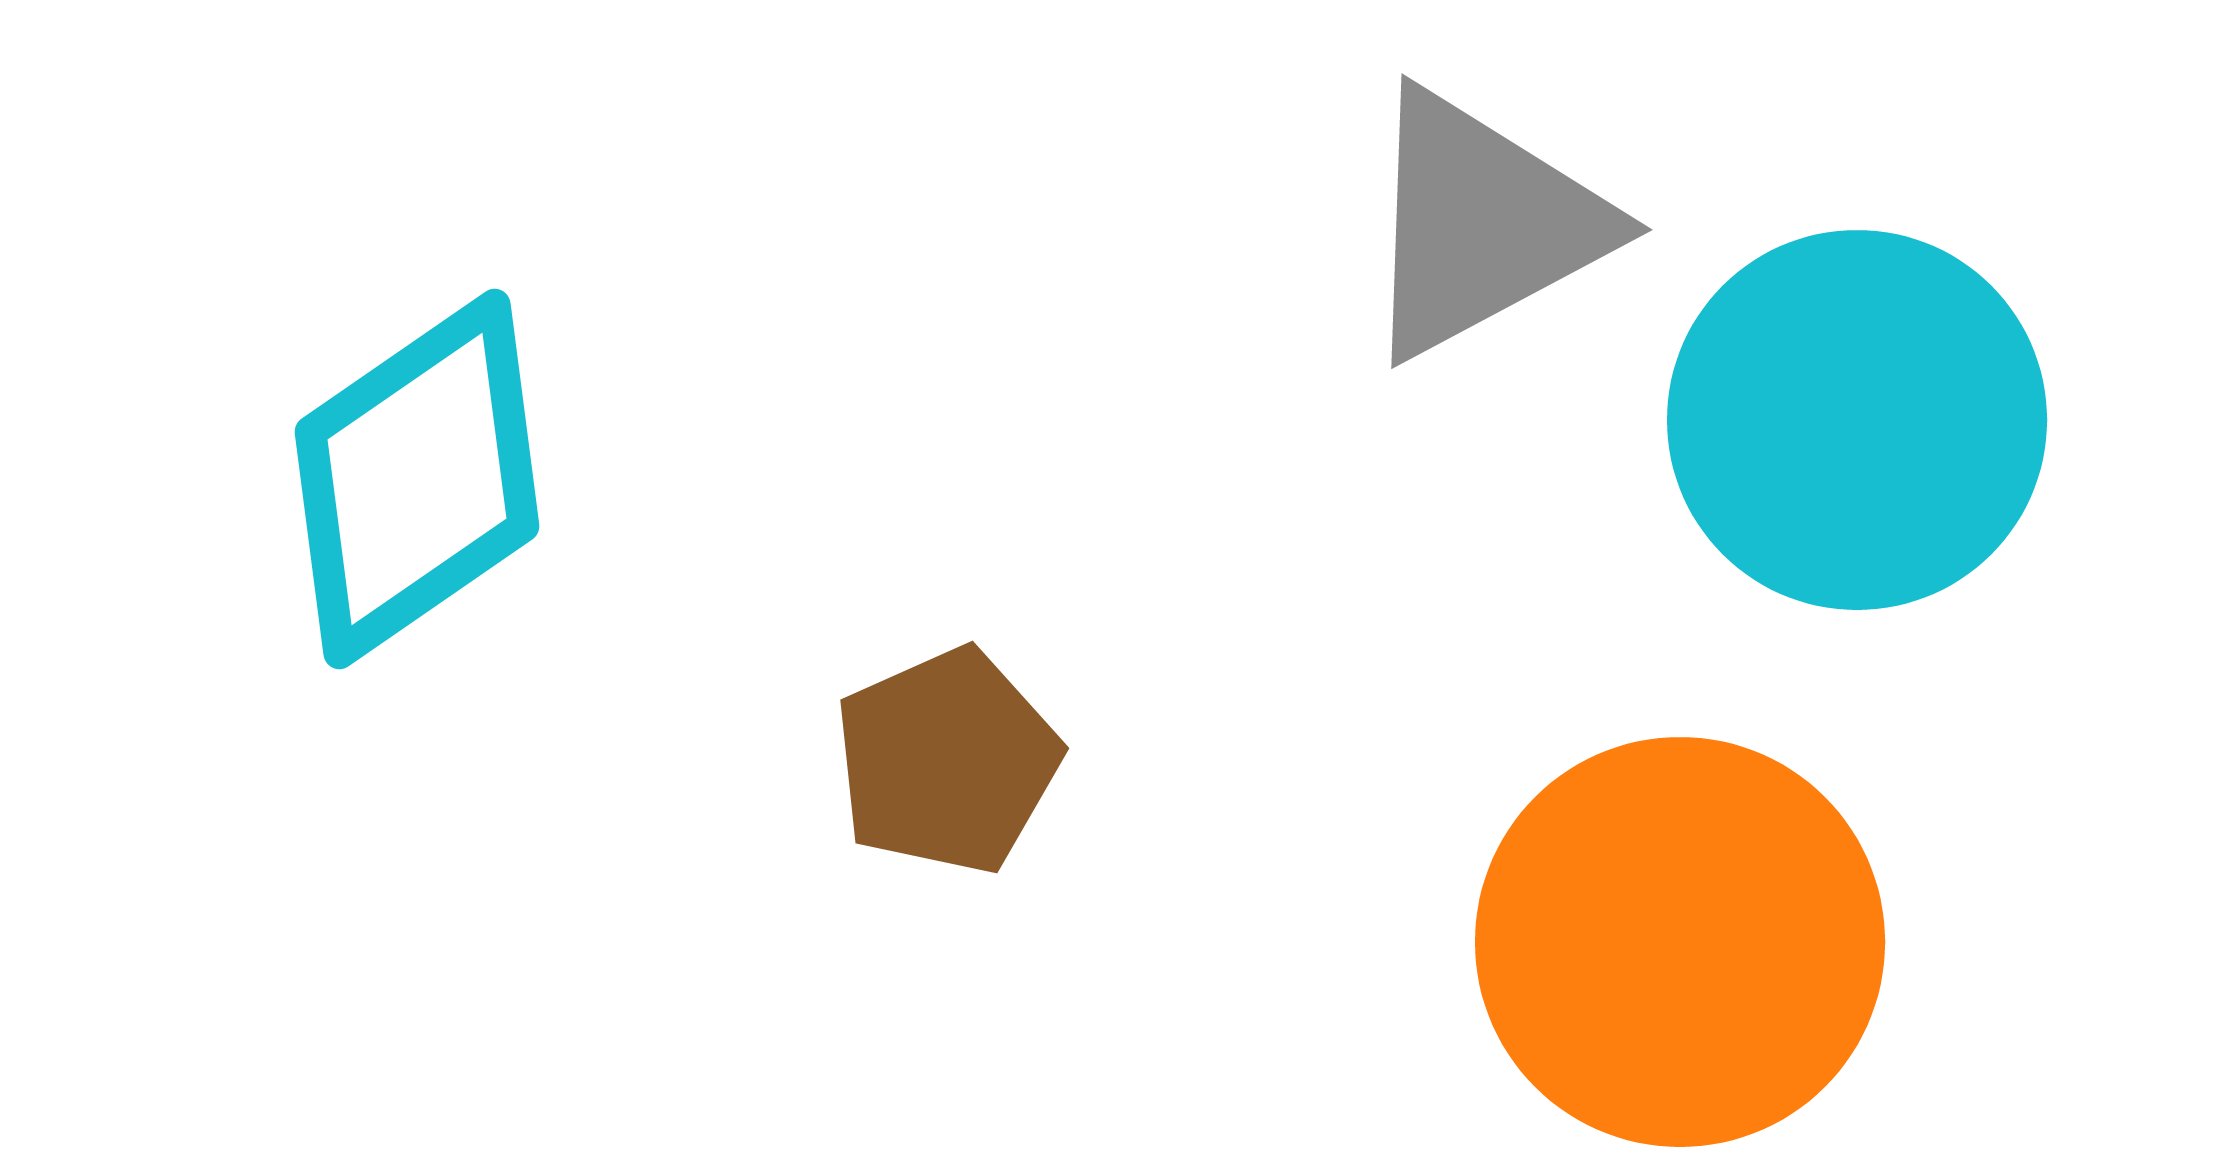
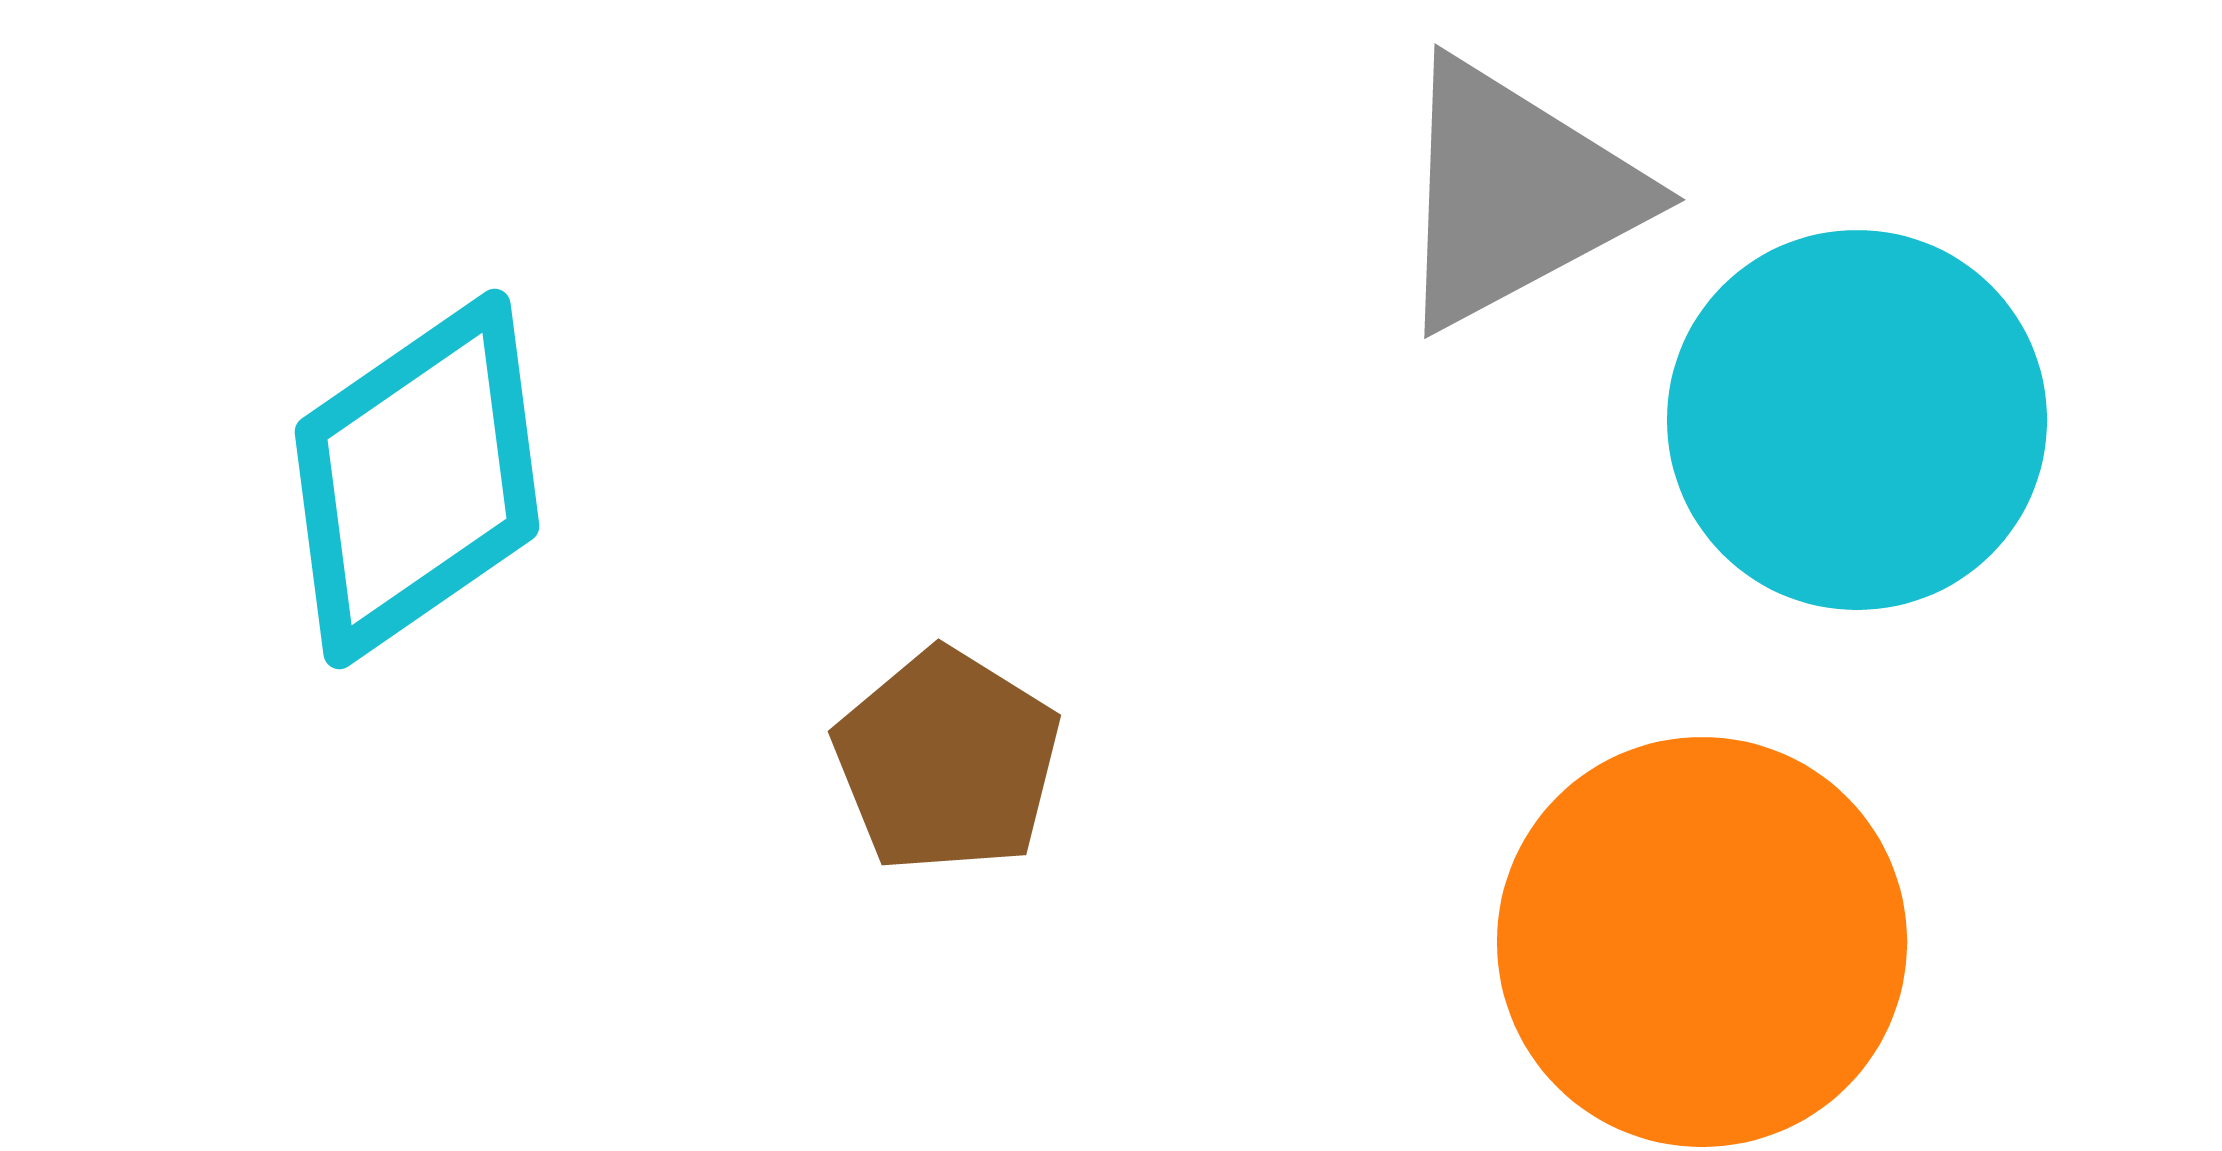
gray triangle: moved 33 px right, 30 px up
brown pentagon: rotated 16 degrees counterclockwise
orange circle: moved 22 px right
